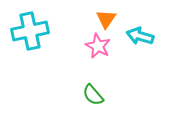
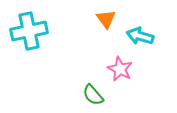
orange triangle: rotated 10 degrees counterclockwise
cyan cross: moved 1 px left
pink star: moved 22 px right, 23 px down
